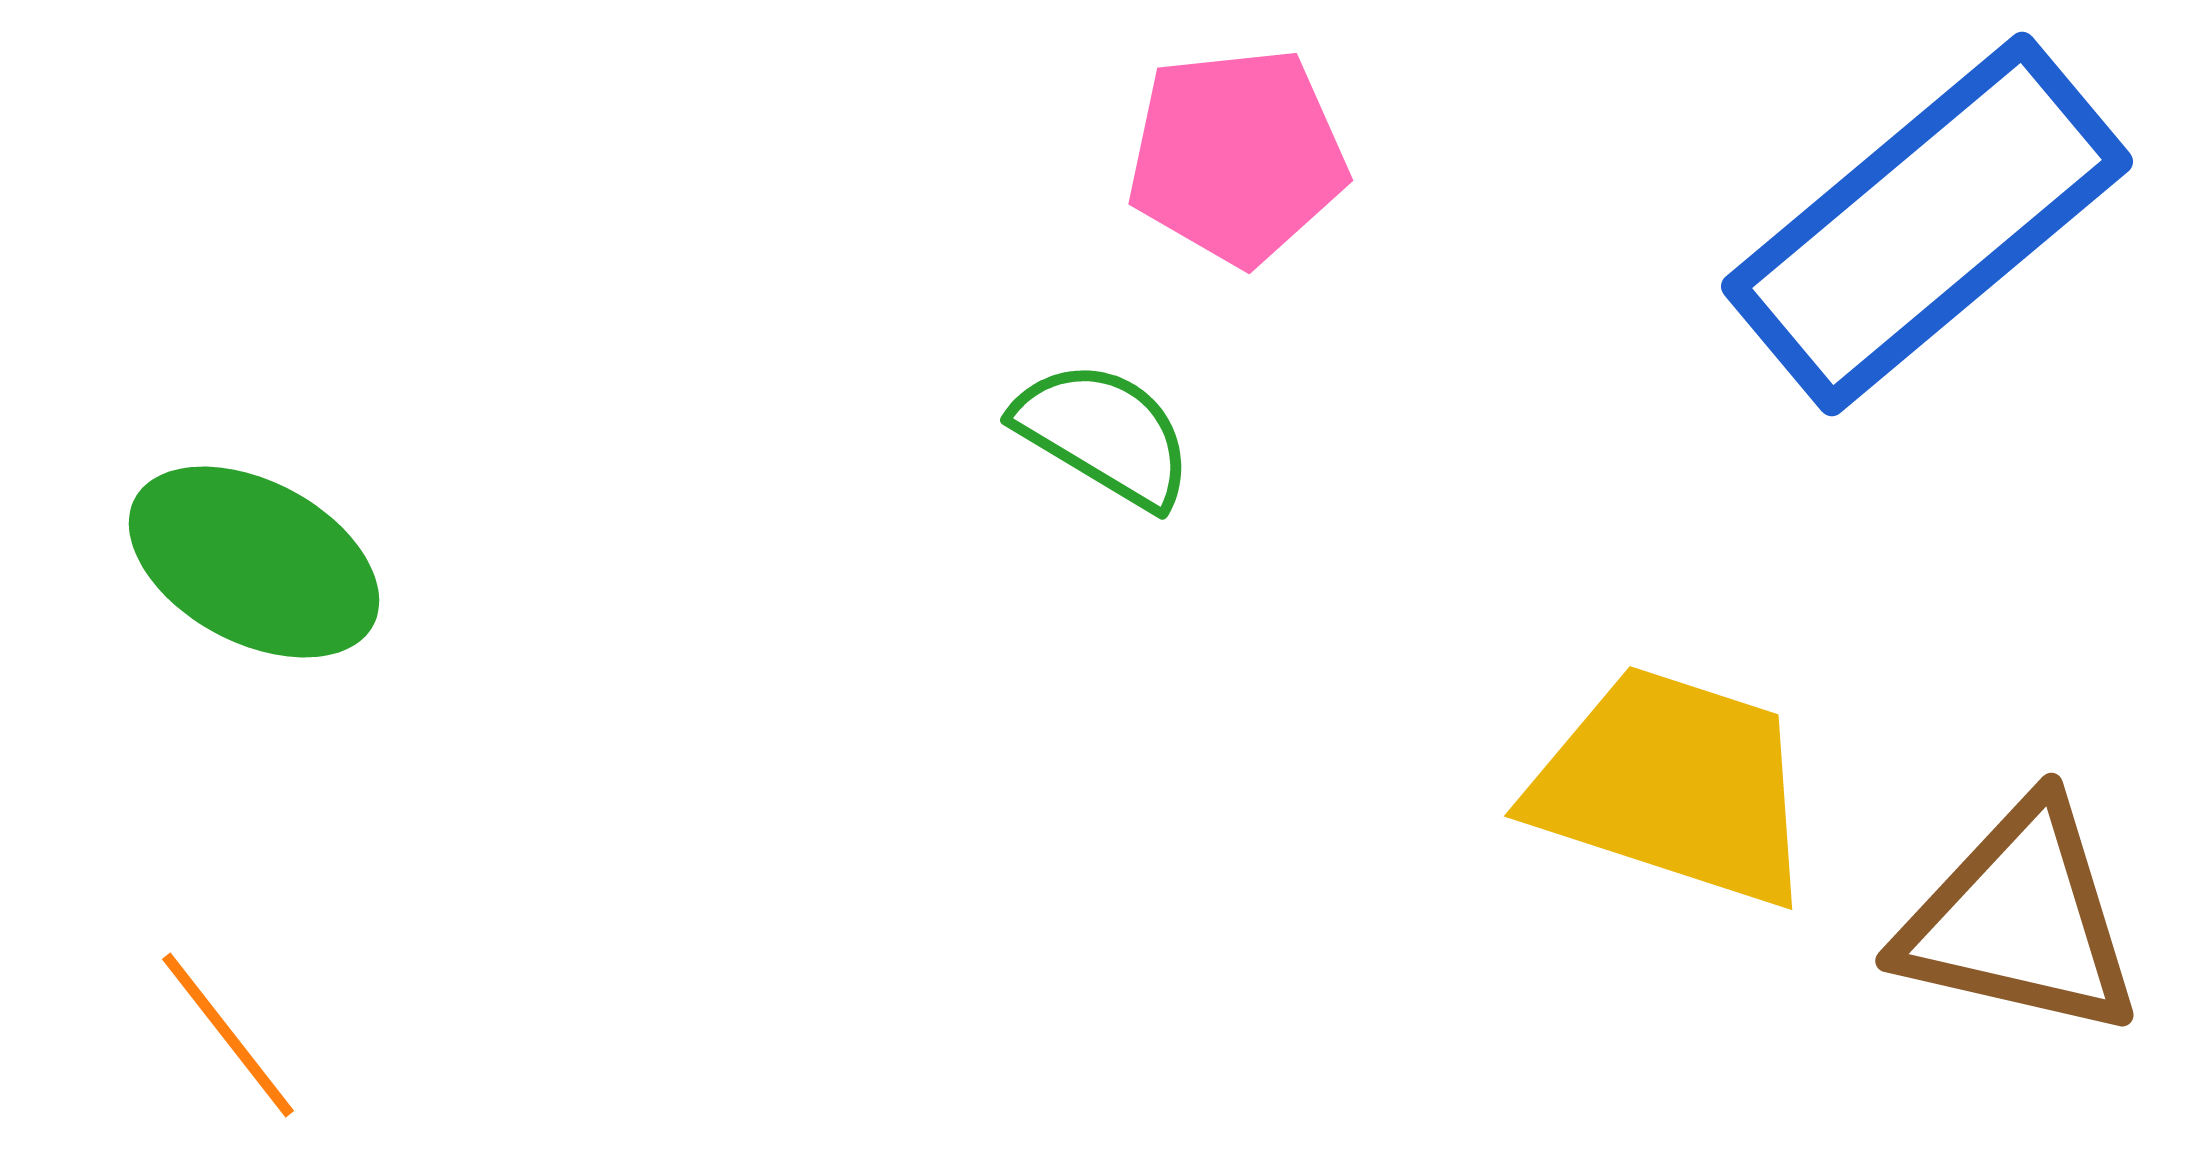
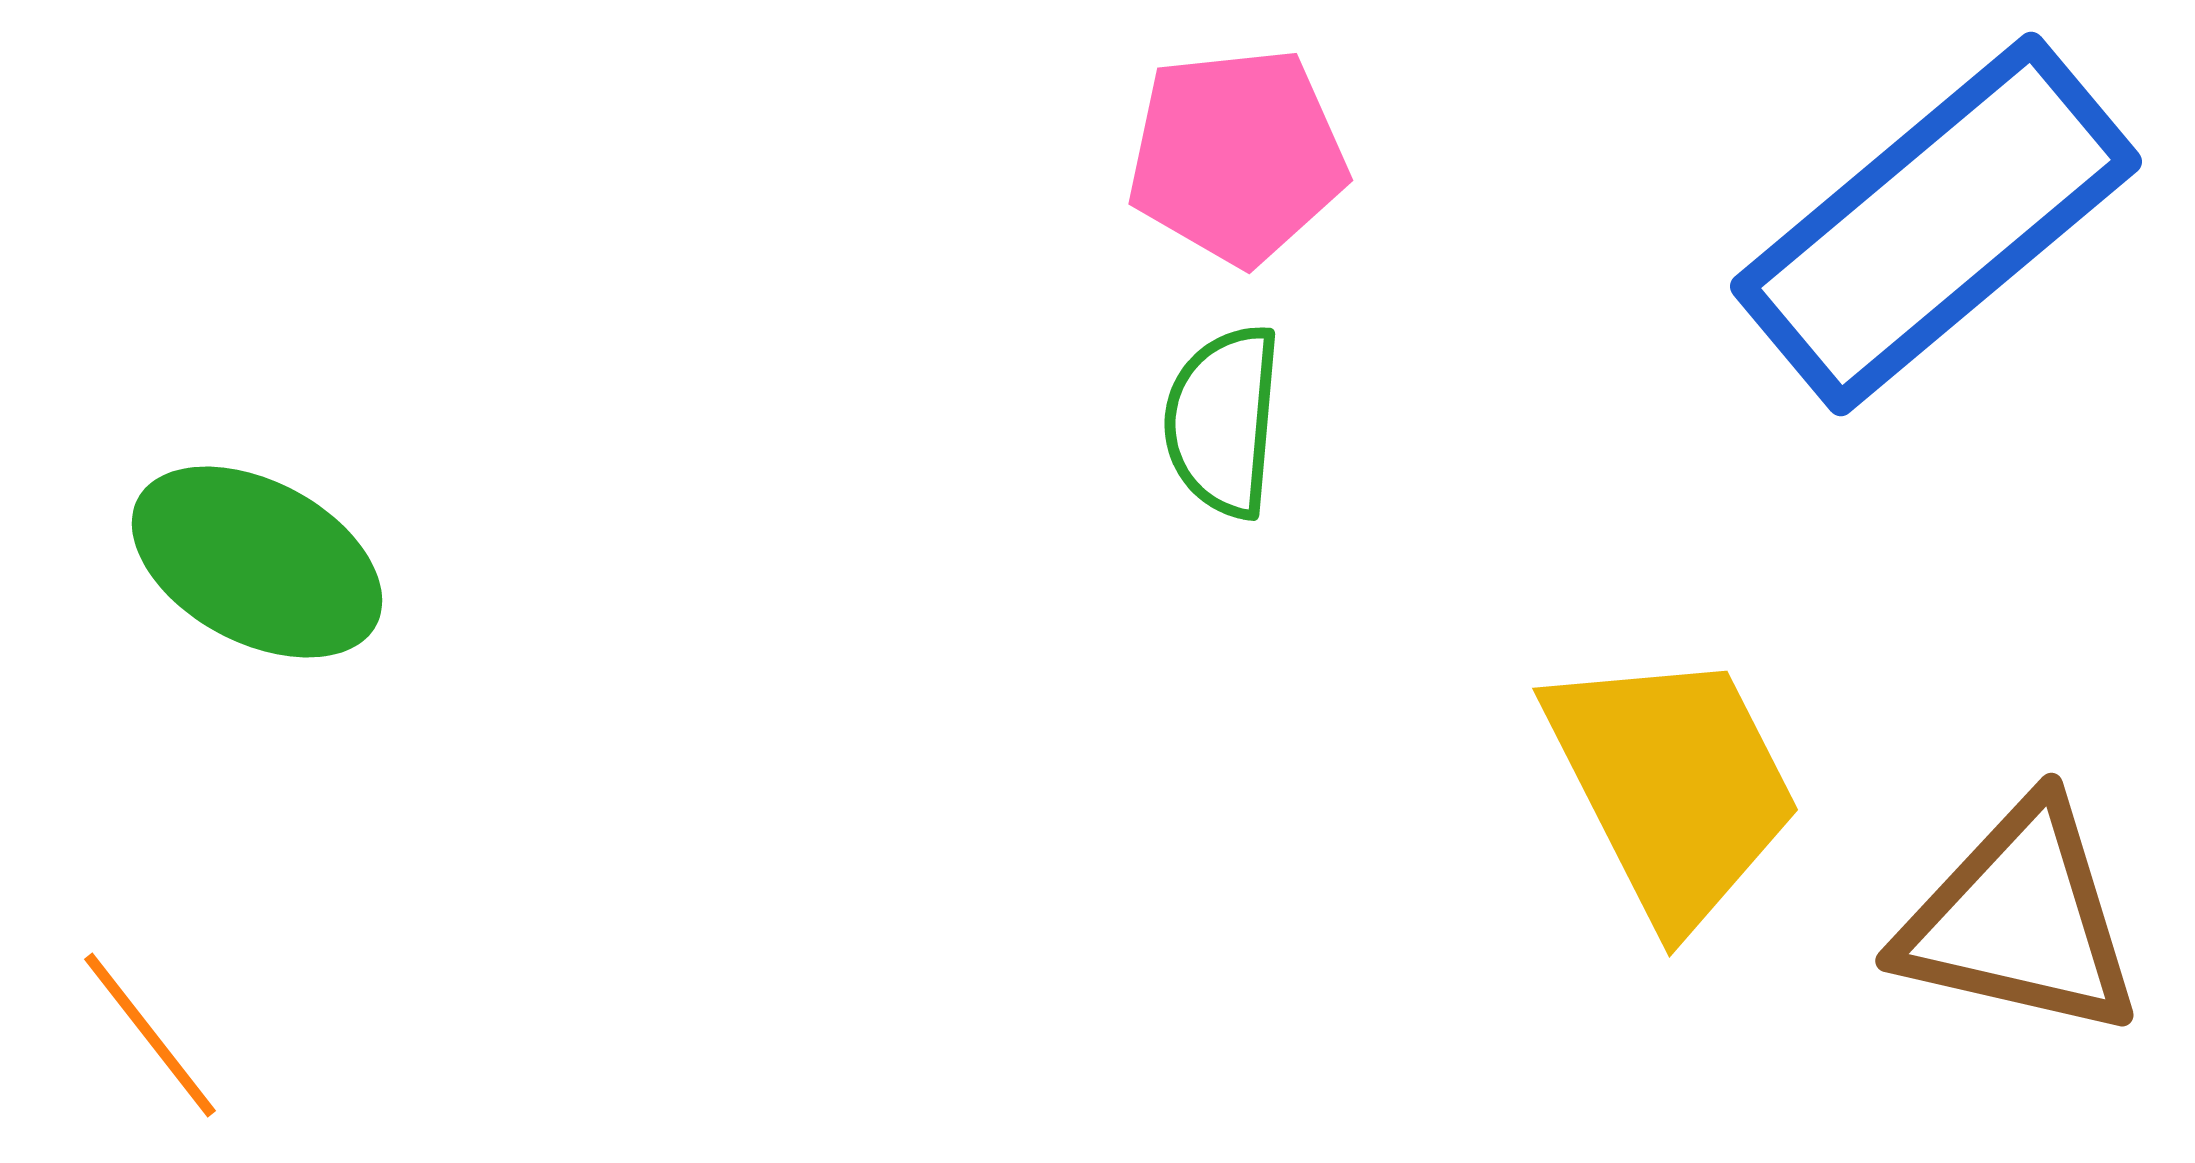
blue rectangle: moved 9 px right
green semicircle: moved 119 px right, 13 px up; rotated 116 degrees counterclockwise
green ellipse: moved 3 px right
yellow trapezoid: rotated 45 degrees clockwise
orange line: moved 78 px left
